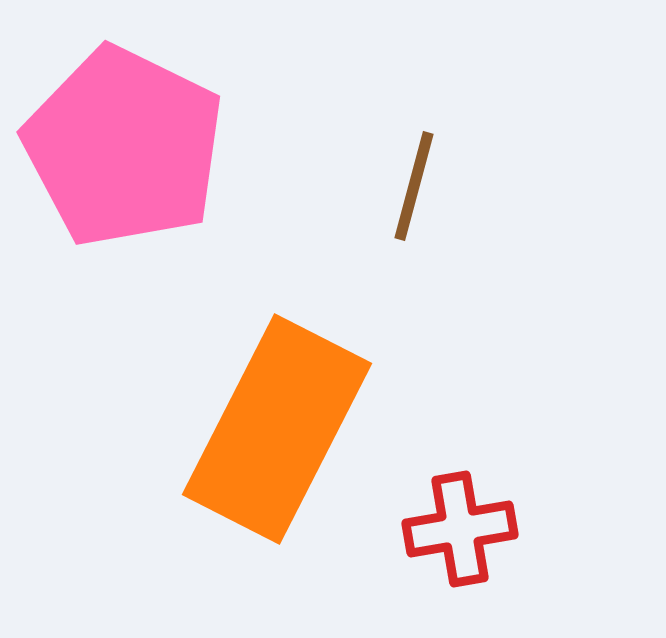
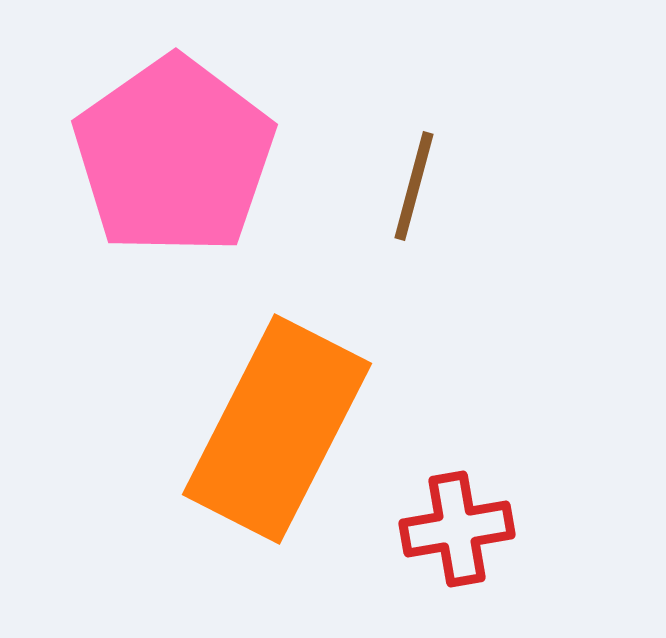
pink pentagon: moved 50 px right, 9 px down; rotated 11 degrees clockwise
red cross: moved 3 px left
